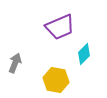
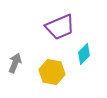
yellow hexagon: moved 4 px left, 8 px up
